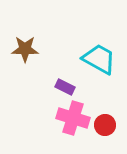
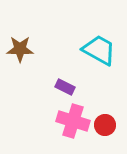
brown star: moved 5 px left
cyan trapezoid: moved 9 px up
pink cross: moved 3 px down
